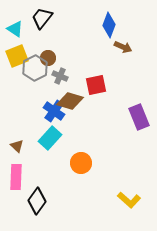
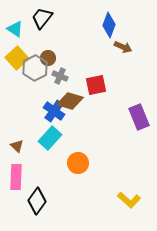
yellow square: moved 2 px down; rotated 20 degrees counterclockwise
orange circle: moved 3 px left
